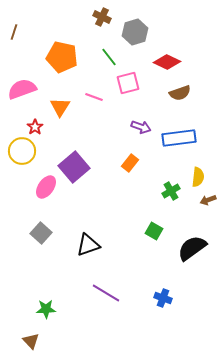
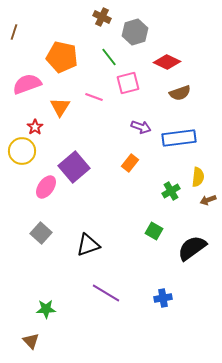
pink semicircle: moved 5 px right, 5 px up
blue cross: rotated 30 degrees counterclockwise
